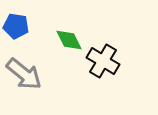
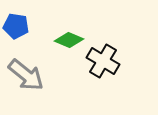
green diamond: rotated 40 degrees counterclockwise
gray arrow: moved 2 px right, 1 px down
